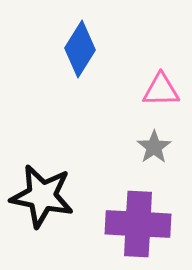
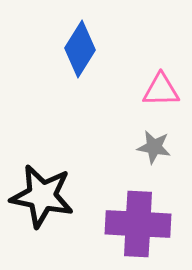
gray star: rotated 28 degrees counterclockwise
